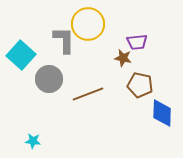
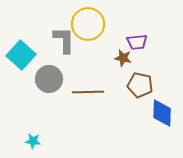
brown line: moved 2 px up; rotated 20 degrees clockwise
